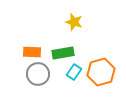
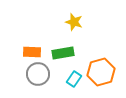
cyan rectangle: moved 7 px down
